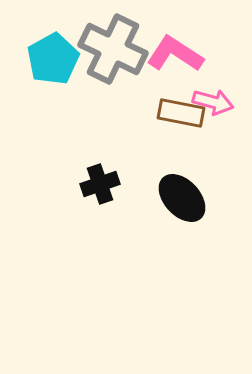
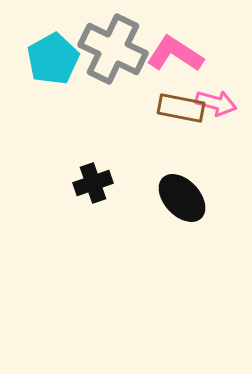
pink arrow: moved 3 px right, 1 px down
brown rectangle: moved 5 px up
black cross: moved 7 px left, 1 px up
